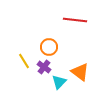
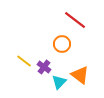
red line: rotated 30 degrees clockwise
orange circle: moved 13 px right, 3 px up
yellow line: rotated 21 degrees counterclockwise
orange triangle: moved 3 px down
